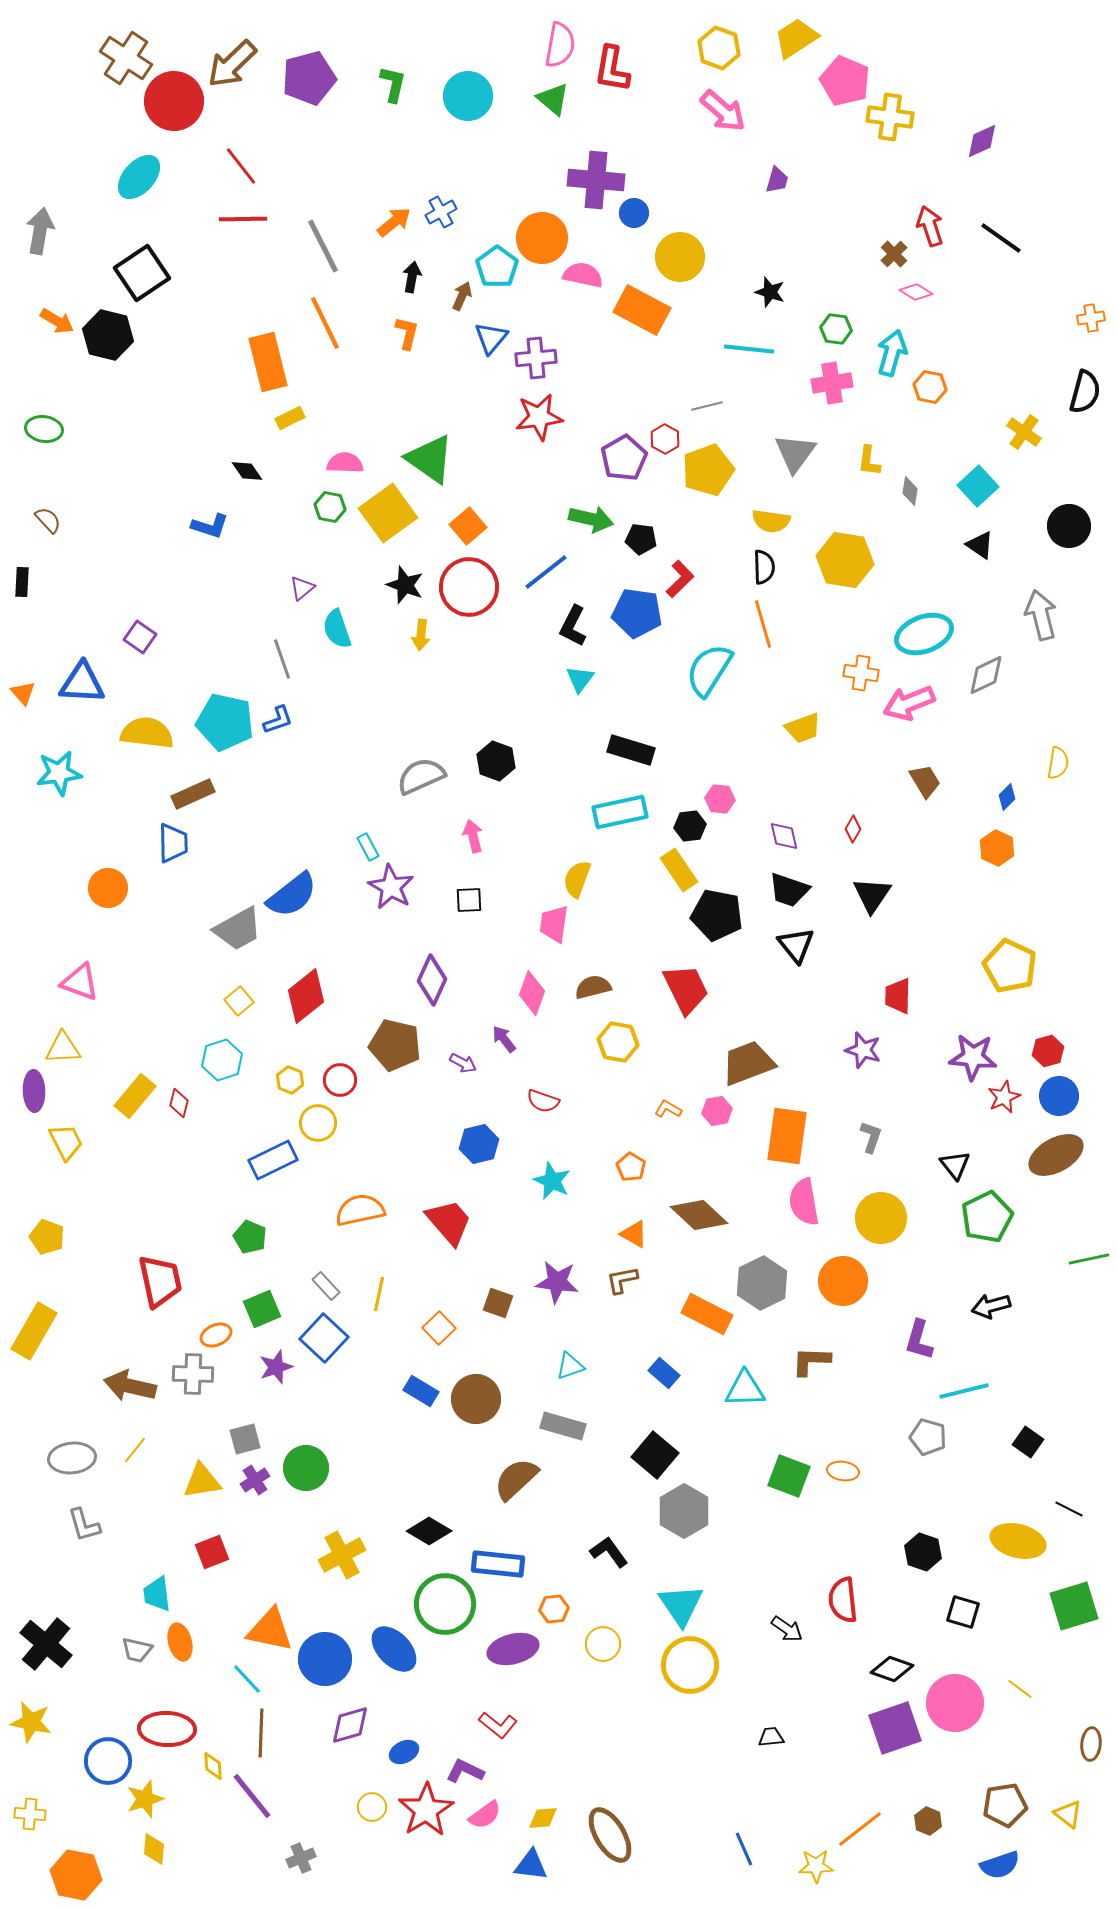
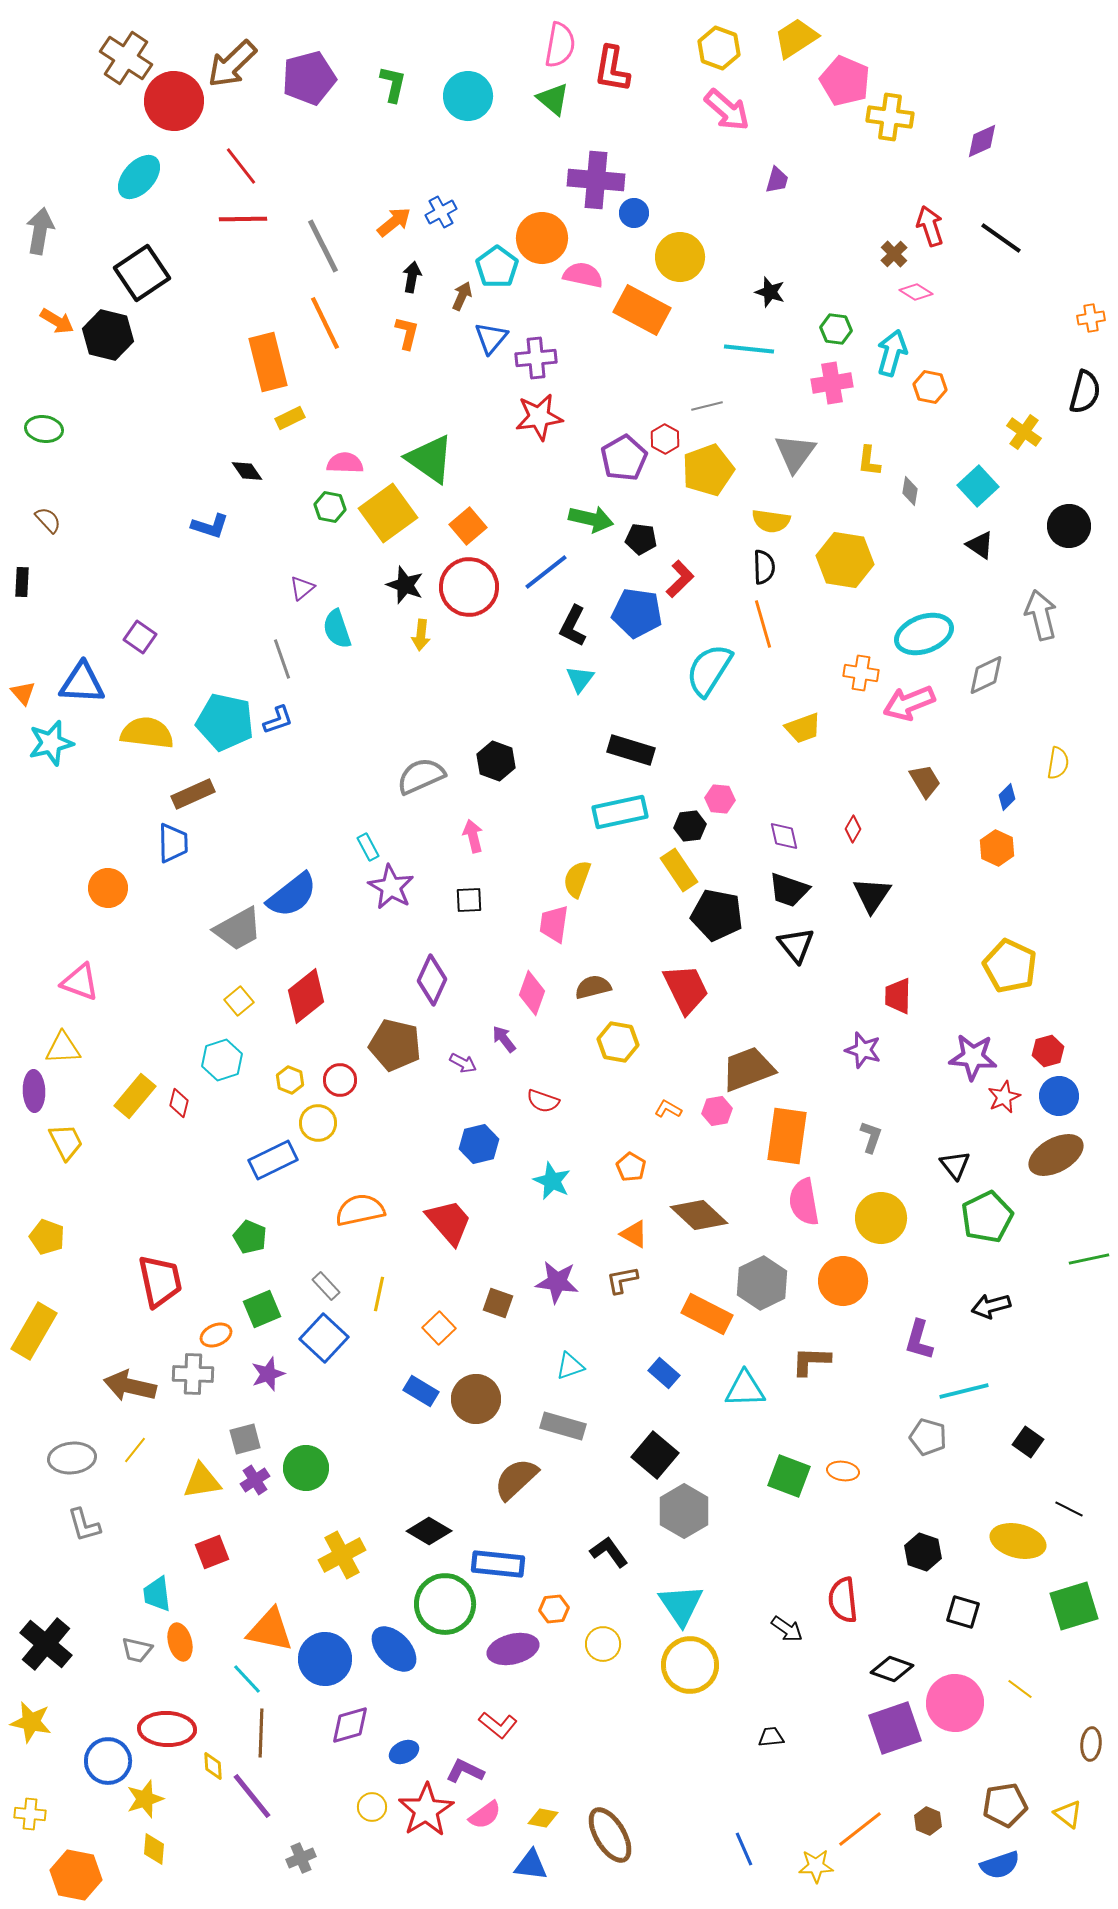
pink arrow at (723, 111): moved 4 px right, 1 px up
cyan star at (59, 773): moved 8 px left, 30 px up; rotated 6 degrees counterclockwise
brown trapezoid at (748, 1063): moved 6 px down
purple star at (276, 1367): moved 8 px left, 7 px down
yellow diamond at (543, 1818): rotated 16 degrees clockwise
